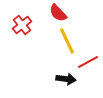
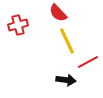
red cross: moved 4 px left; rotated 24 degrees clockwise
black arrow: moved 1 px down
